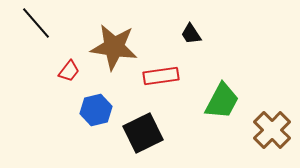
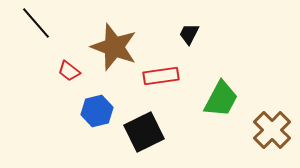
black trapezoid: moved 2 px left; rotated 60 degrees clockwise
brown star: rotated 12 degrees clockwise
red trapezoid: rotated 90 degrees clockwise
green trapezoid: moved 1 px left, 2 px up
blue hexagon: moved 1 px right, 1 px down
black square: moved 1 px right, 1 px up
